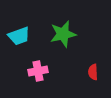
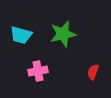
cyan trapezoid: moved 2 px right, 1 px up; rotated 35 degrees clockwise
red semicircle: rotated 21 degrees clockwise
